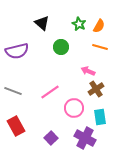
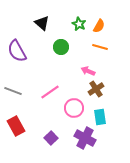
purple semicircle: rotated 75 degrees clockwise
